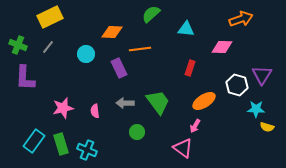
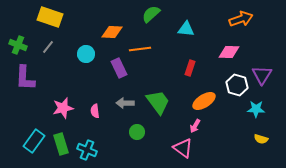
yellow rectangle: rotated 45 degrees clockwise
pink diamond: moved 7 px right, 5 px down
yellow semicircle: moved 6 px left, 12 px down
